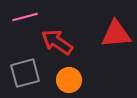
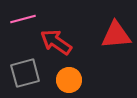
pink line: moved 2 px left, 2 px down
red triangle: moved 1 px down
red arrow: moved 1 px left
